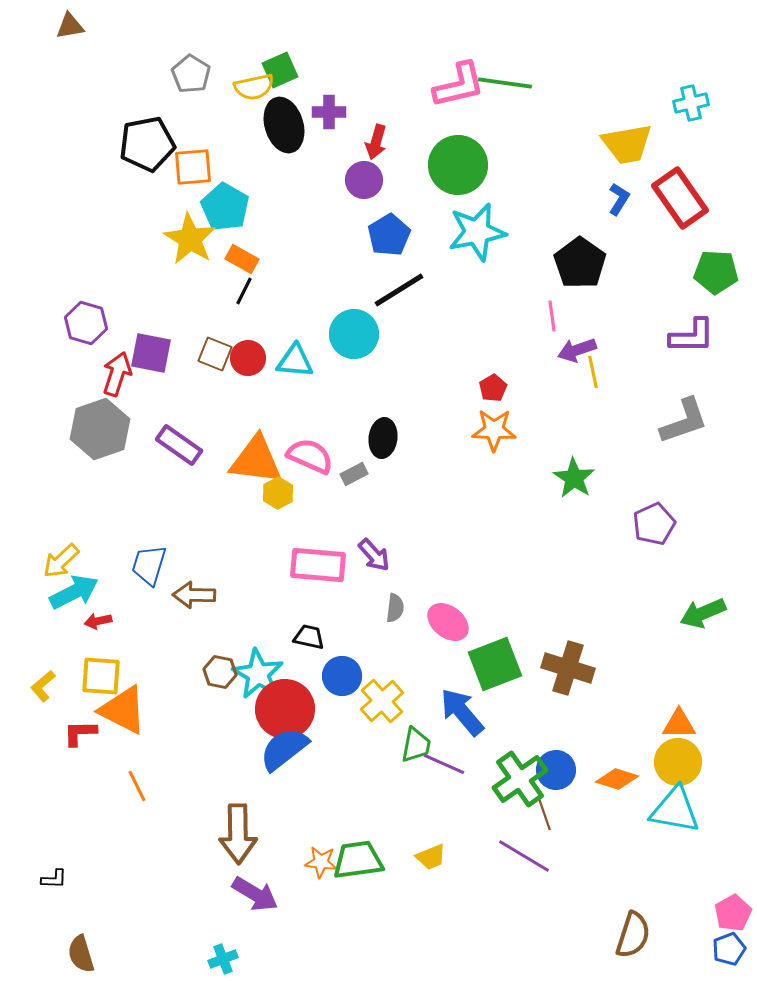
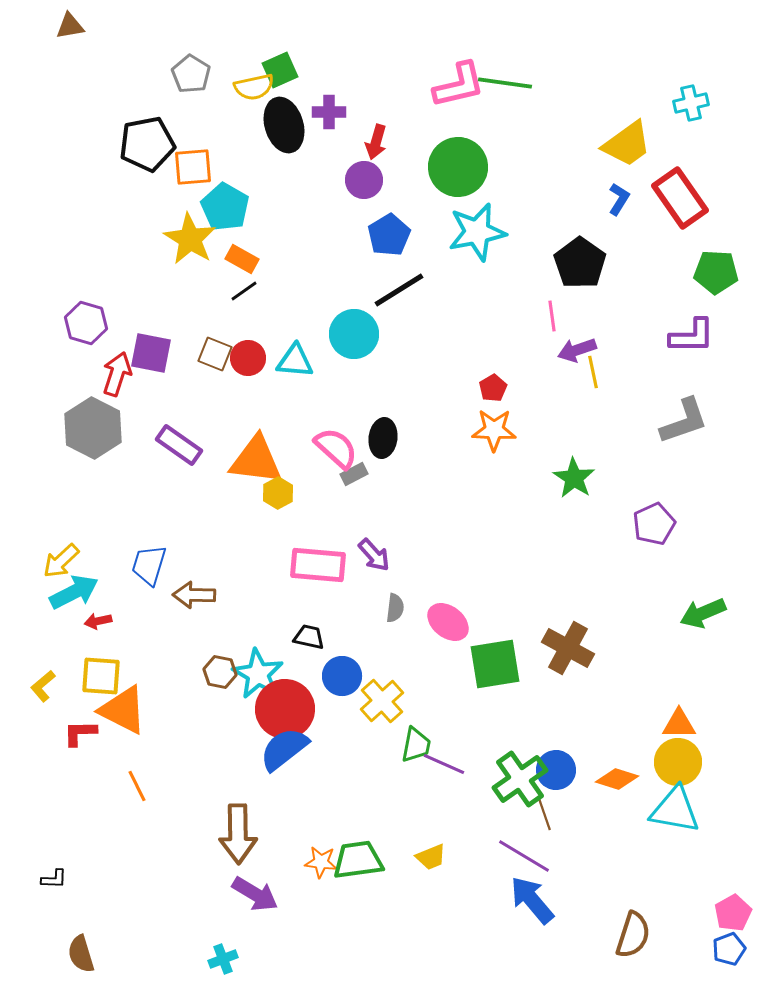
yellow trapezoid at (627, 144): rotated 26 degrees counterclockwise
green circle at (458, 165): moved 2 px down
black line at (244, 291): rotated 28 degrees clockwise
gray hexagon at (100, 429): moved 7 px left, 1 px up; rotated 14 degrees counterclockwise
pink semicircle at (310, 456): moved 26 px right, 8 px up; rotated 18 degrees clockwise
green square at (495, 664): rotated 12 degrees clockwise
brown cross at (568, 668): moved 20 px up; rotated 12 degrees clockwise
blue arrow at (462, 712): moved 70 px right, 188 px down
